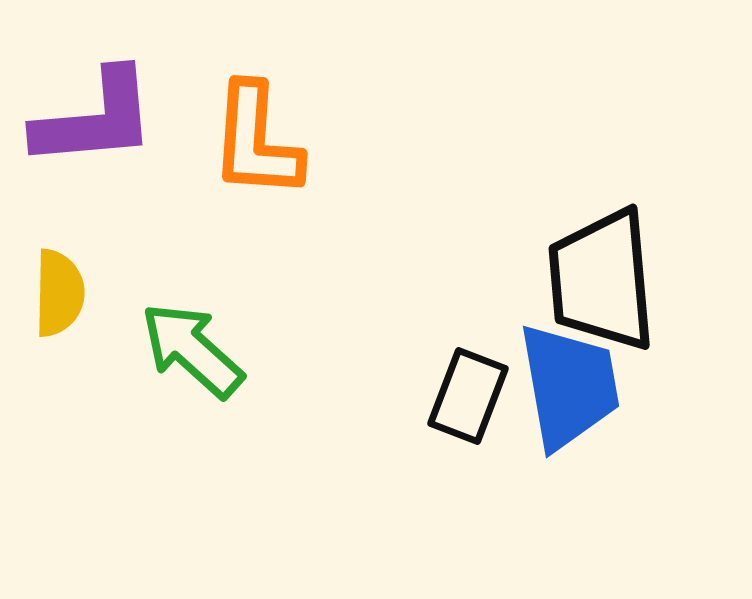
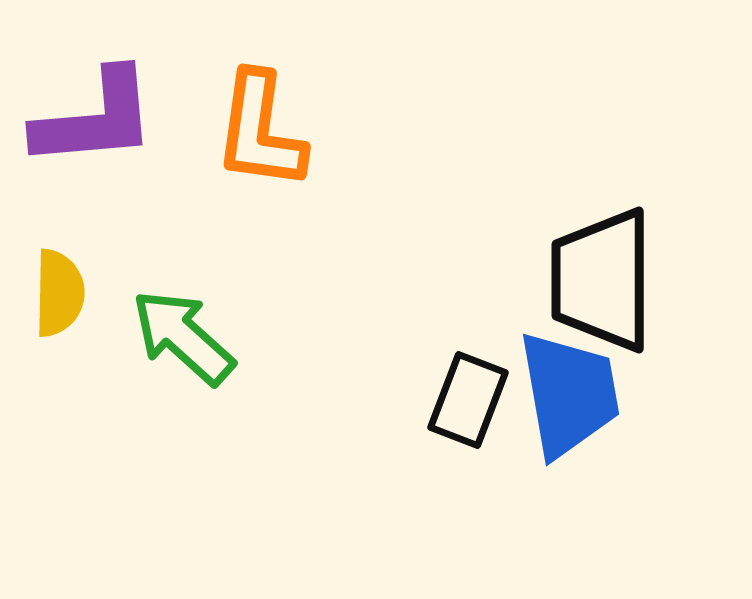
orange L-shape: moved 4 px right, 10 px up; rotated 4 degrees clockwise
black trapezoid: rotated 5 degrees clockwise
green arrow: moved 9 px left, 13 px up
blue trapezoid: moved 8 px down
black rectangle: moved 4 px down
